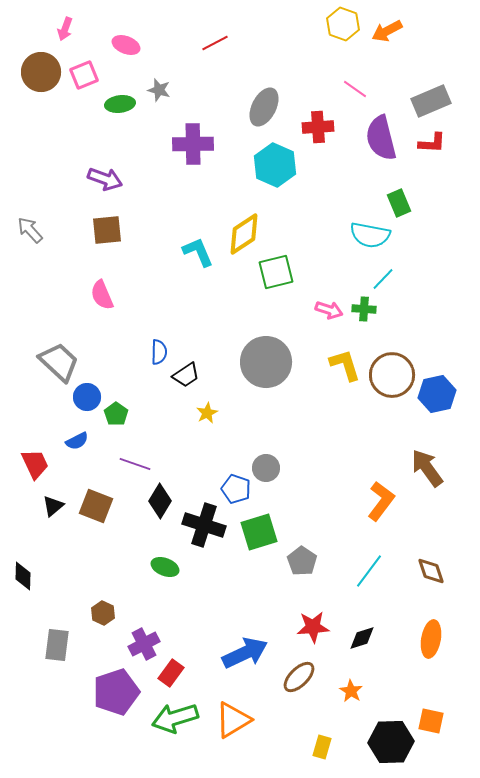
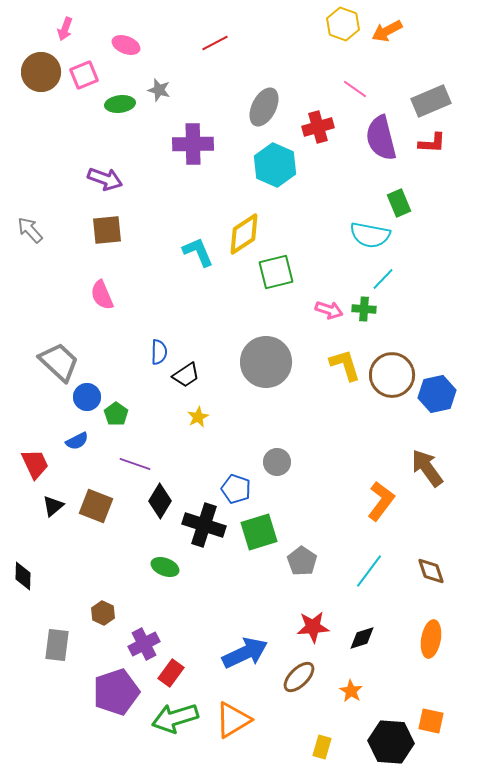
red cross at (318, 127): rotated 12 degrees counterclockwise
yellow star at (207, 413): moved 9 px left, 4 px down
gray circle at (266, 468): moved 11 px right, 6 px up
black hexagon at (391, 742): rotated 6 degrees clockwise
